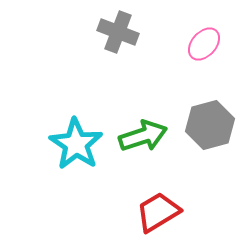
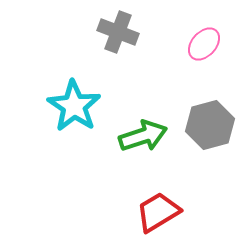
cyan star: moved 2 px left, 38 px up
